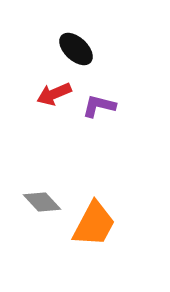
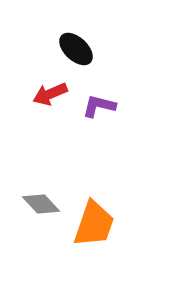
red arrow: moved 4 px left
gray diamond: moved 1 px left, 2 px down
orange trapezoid: rotated 9 degrees counterclockwise
